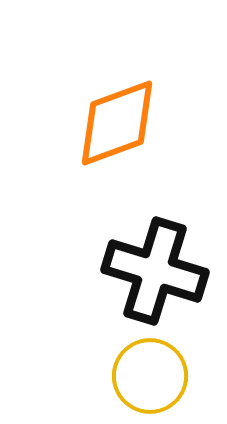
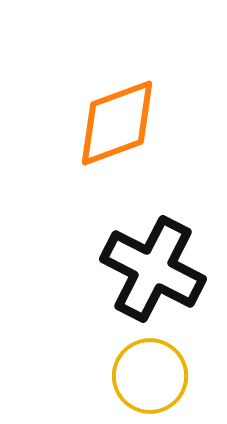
black cross: moved 2 px left, 2 px up; rotated 10 degrees clockwise
